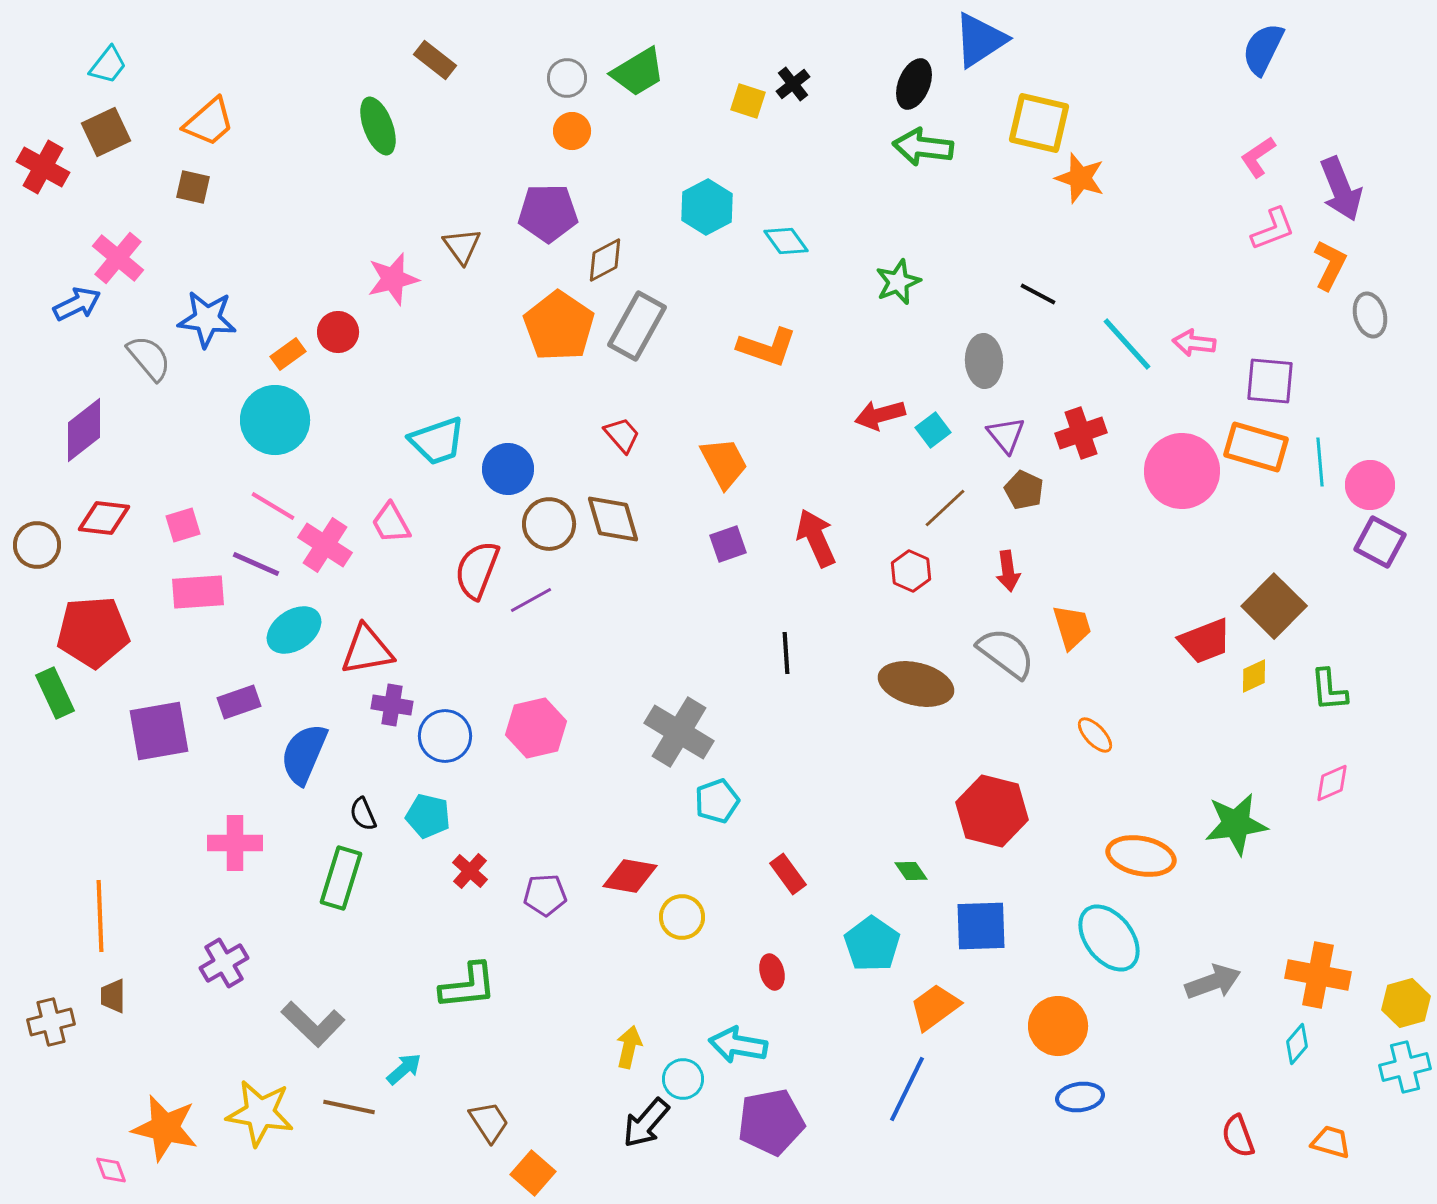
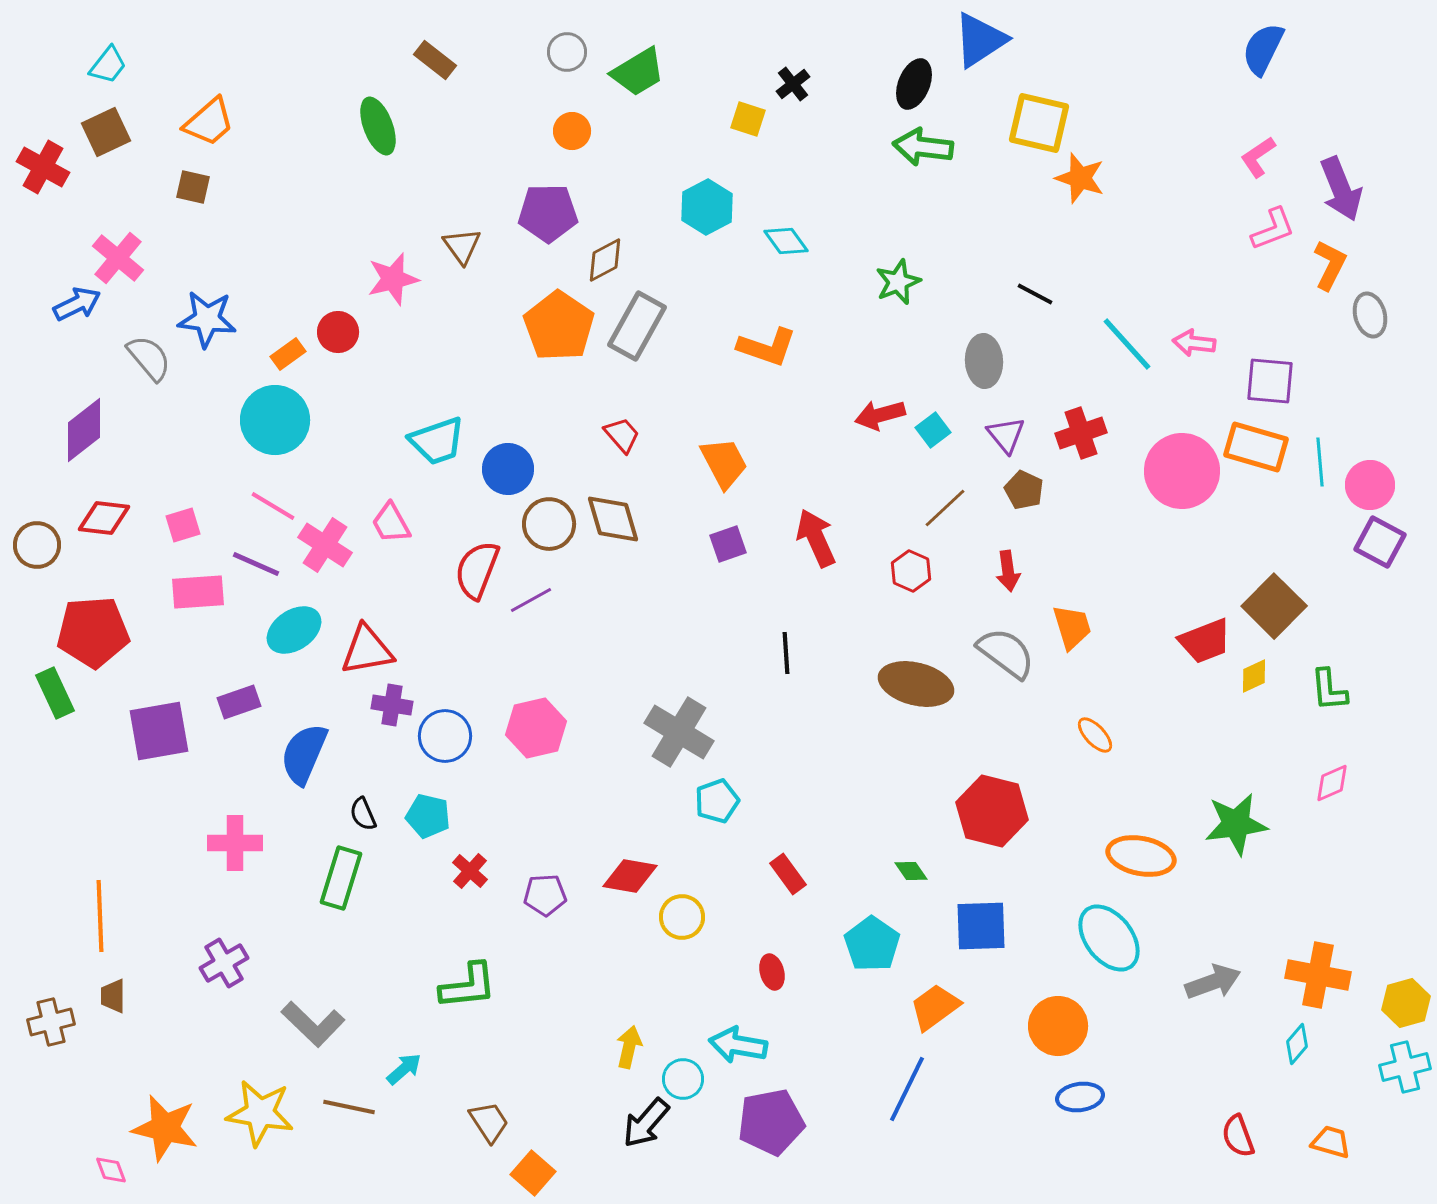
gray circle at (567, 78): moved 26 px up
yellow square at (748, 101): moved 18 px down
black line at (1038, 294): moved 3 px left
